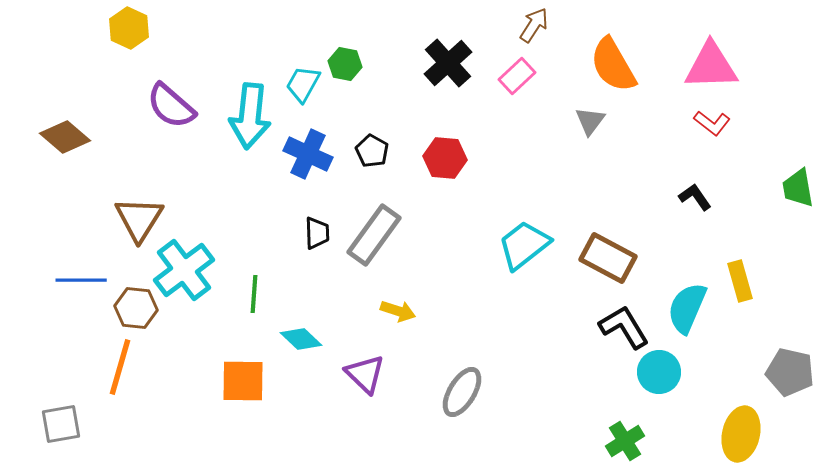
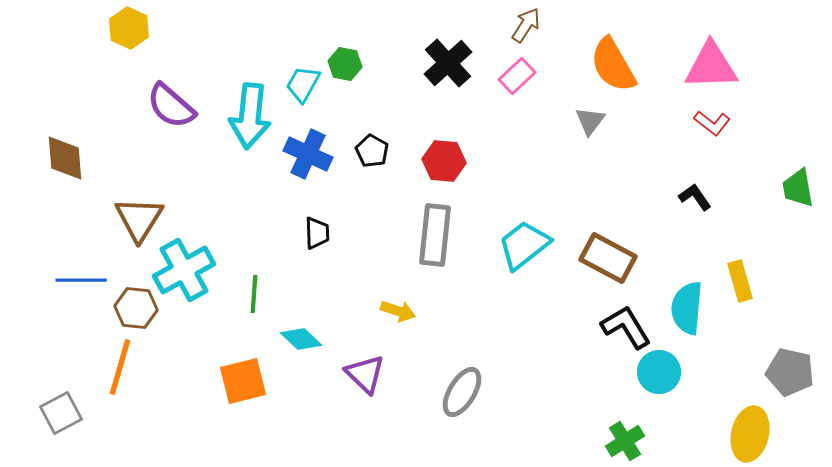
brown arrow at (534, 25): moved 8 px left
brown diamond at (65, 137): moved 21 px down; rotated 45 degrees clockwise
red hexagon at (445, 158): moved 1 px left, 3 px down
gray rectangle at (374, 235): moved 61 px right; rotated 30 degrees counterclockwise
cyan cross at (184, 270): rotated 8 degrees clockwise
cyan semicircle at (687, 308): rotated 18 degrees counterclockwise
black L-shape at (624, 327): moved 2 px right
orange square at (243, 381): rotated 15 degrees counterclockwise
gray square at (61, 424): moved 11 px up; rotated 18 degrees counterclockwise
yellow ellipse at (741, 434): moved 9 px right
